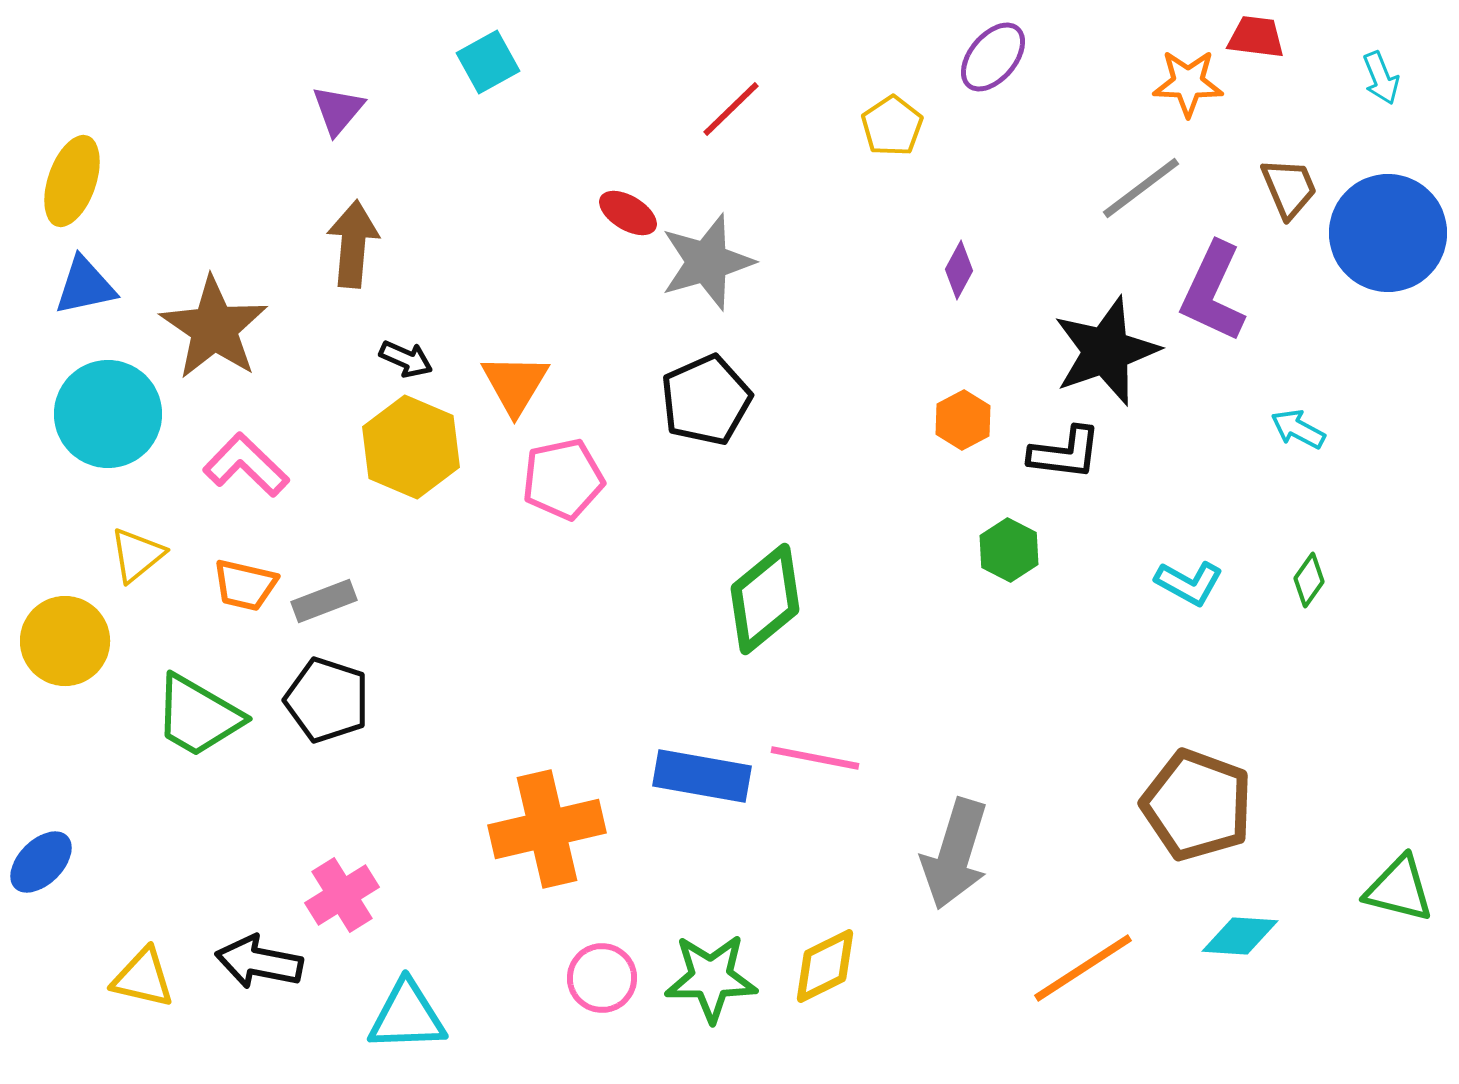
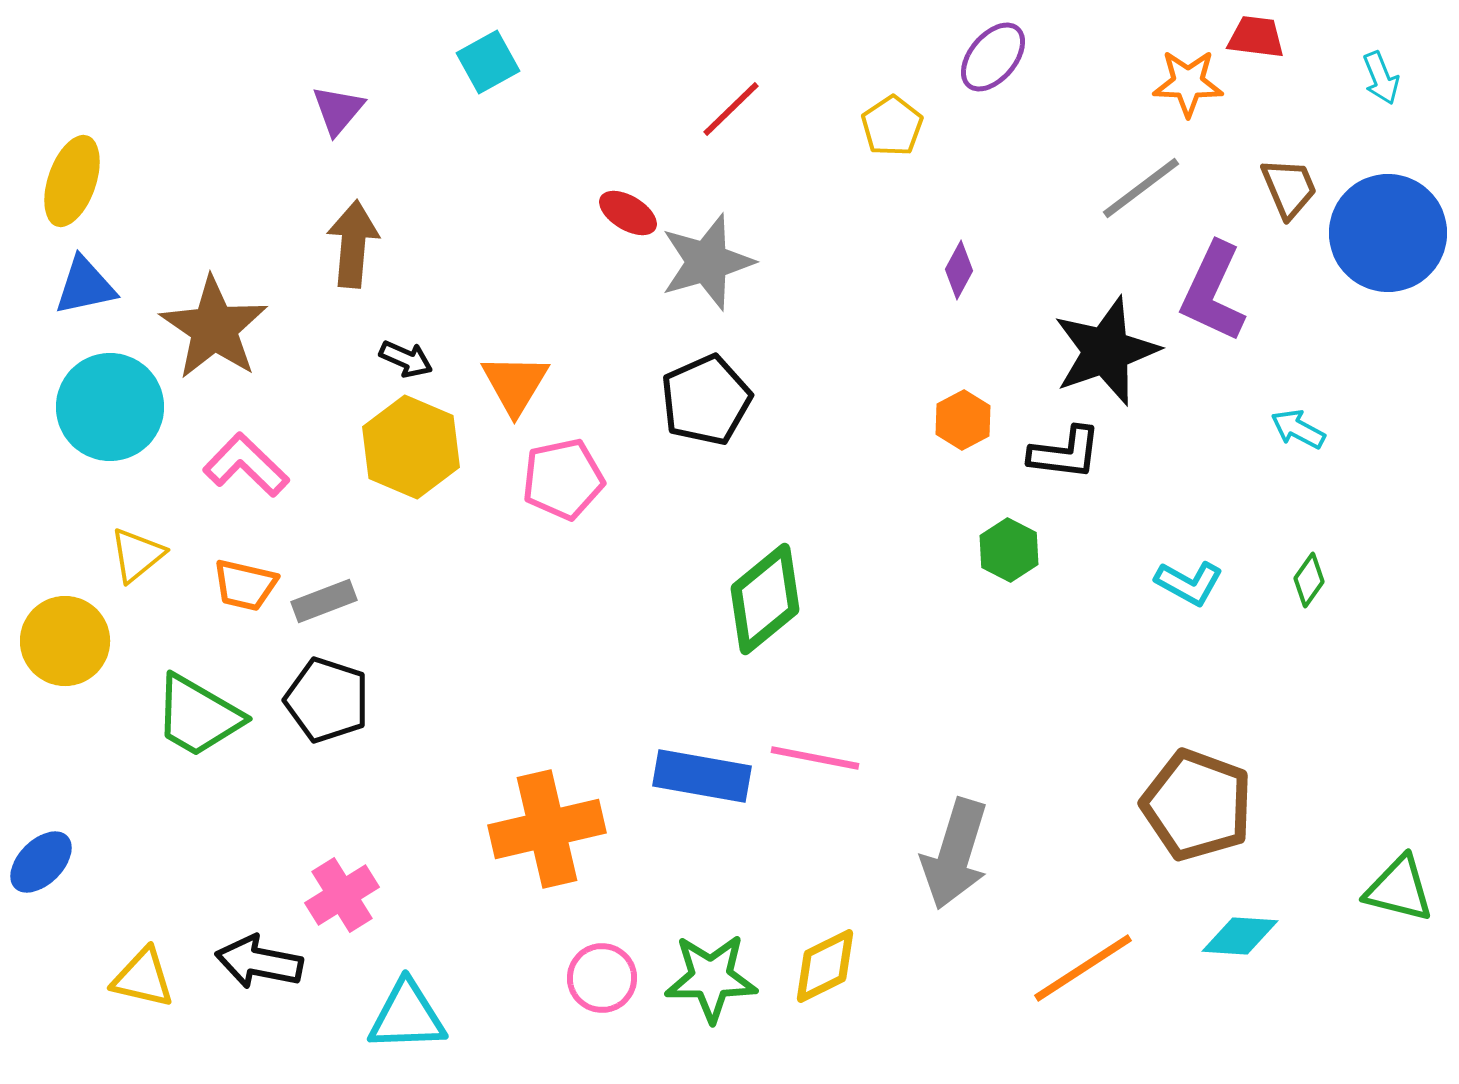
cyan circle at (108, 414): moved 2 px right, 7 px up
